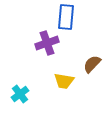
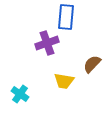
cyan cross: rotated 18 degrees counterclockwise
